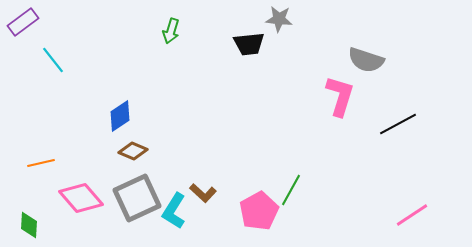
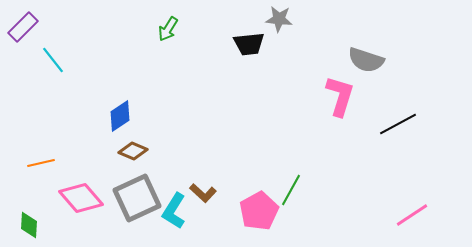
purple rectangle: moved 5 px down; rotated 8 degrees counterclockwise
green arrow: moved 3 px left, 2 px up; rotated 15 degrees clockwise
